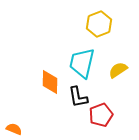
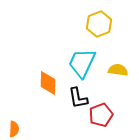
cyan trapezoid: rotated 12 degrees clockwise
yellow semicircle: rotated 42 degrees clockwise
orange diamond: moved 2 px left, 1 px down
black L-shape: moved 1 px down
orange semicircle: rotated 70 degrees clockwise
